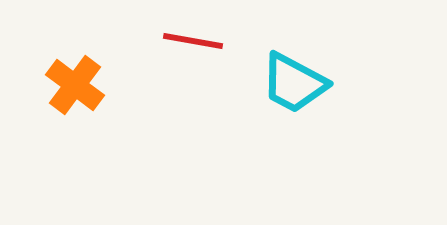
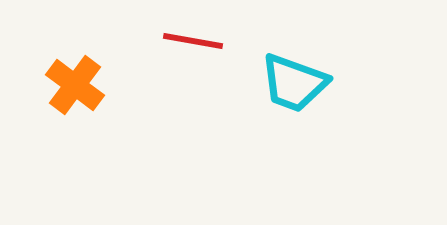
cyan trapezoid: rotated 8 degrees counterclockwise
